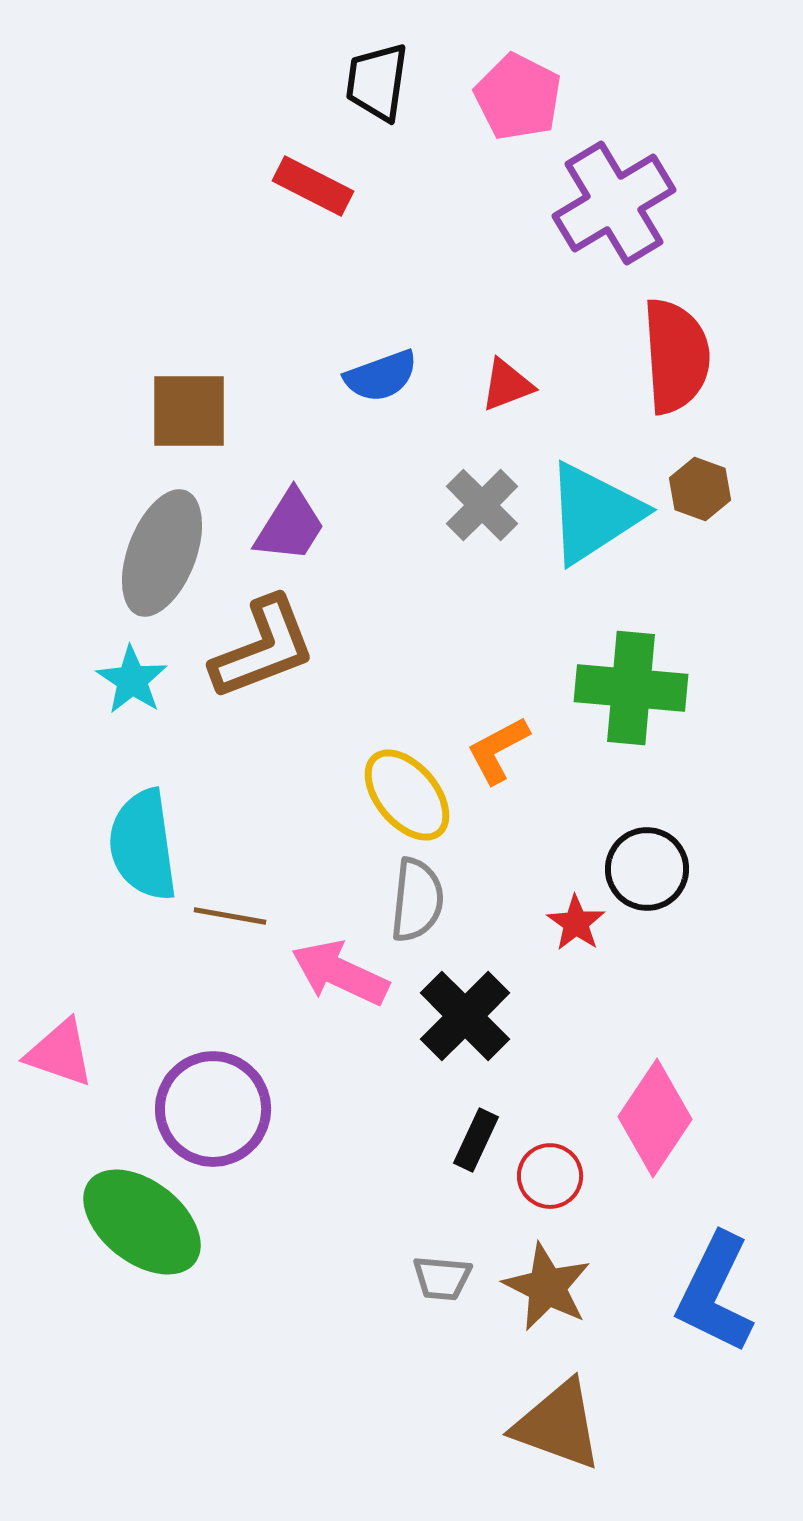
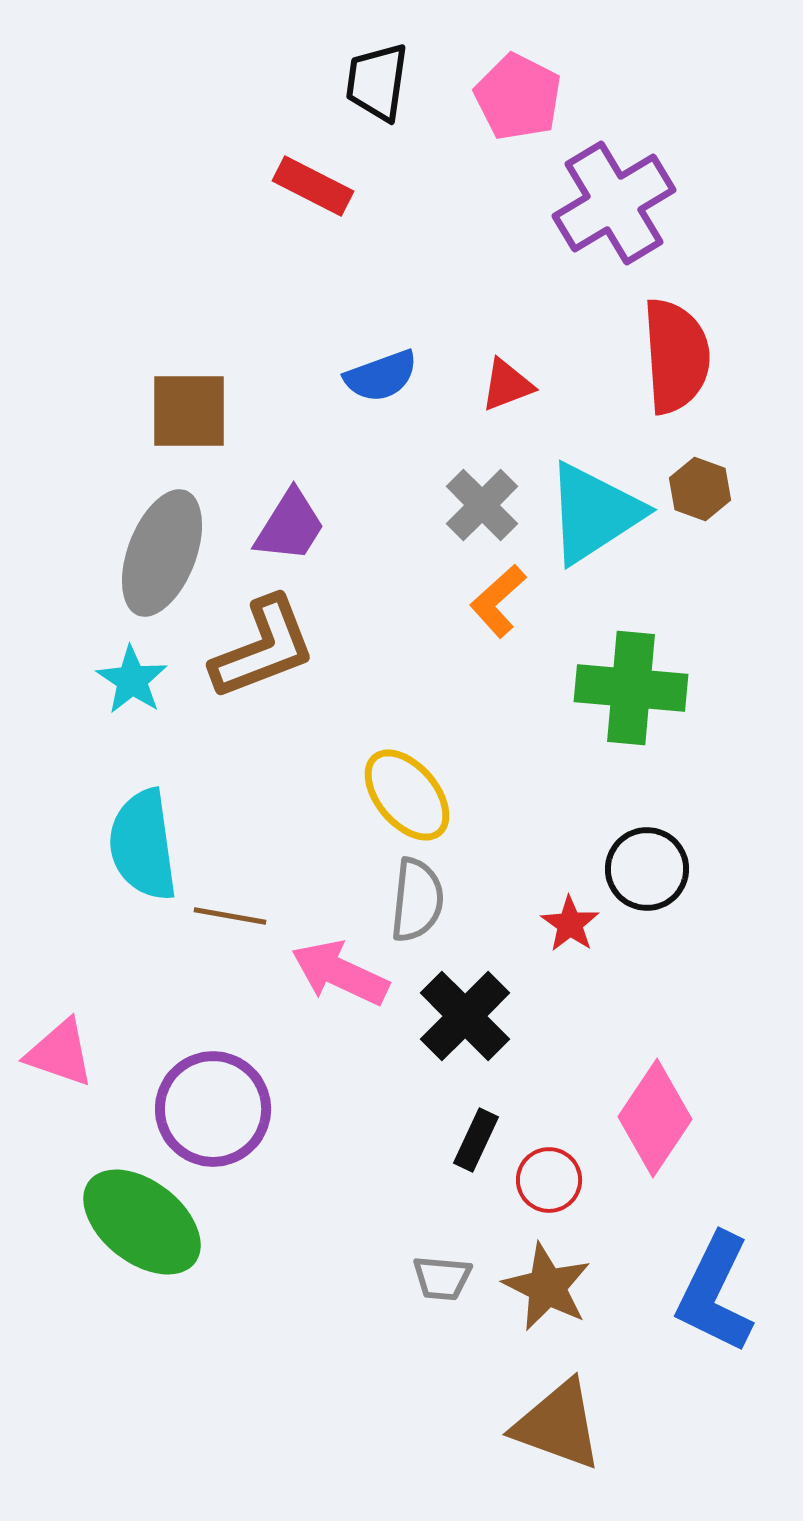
orange L-shape: moved 149 px up; rotated 14 degrees counterclockwise
red star: moved 6 px left, 1 px down
red circle: moved 1 px left, 4 px down
